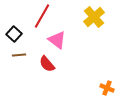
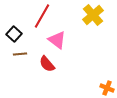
yellow cross: moved 1 px left, 2 px up
brown line: moved 1 px right, 1 px up
